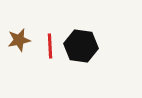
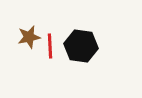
brown star: moved 10 px right, 3 px up
